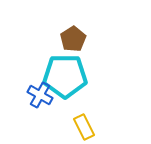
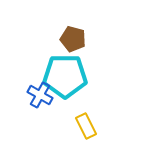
brown pentagon: rotated 25 degrees counterclockwise
yellow rectangle: moved 2 px right, 1 px up
